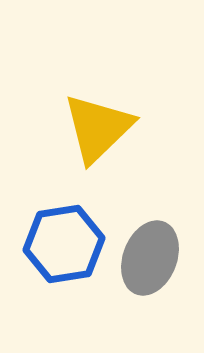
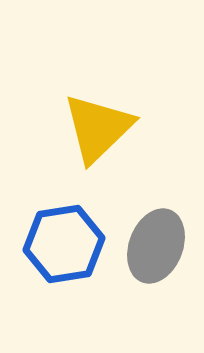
gray ellipse: moved 6 px right, 12 px up
